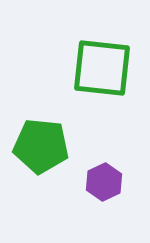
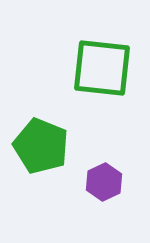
green pentagon: rotated 16 degrees clockwise
